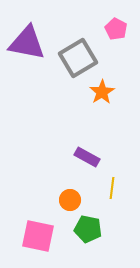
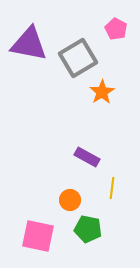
purple triangle: moved 2 px right, 1 px down
